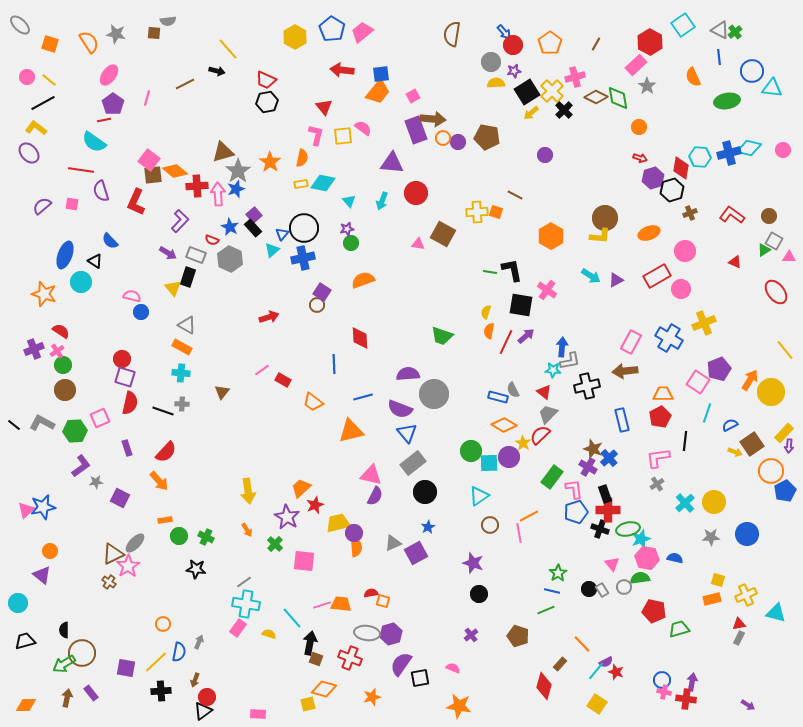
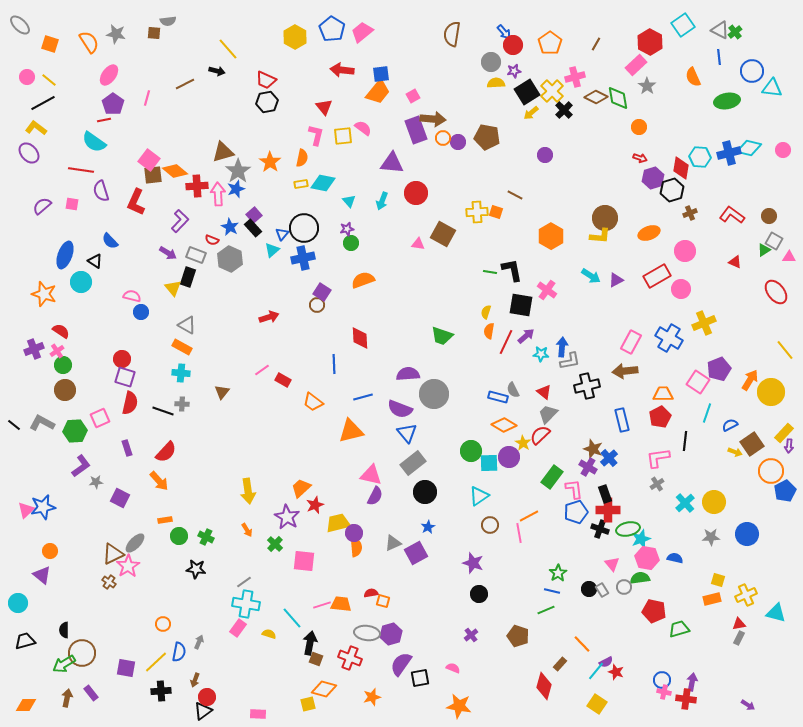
cyan star at (553, 370): moved 12 px left, 16 px up
